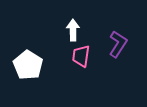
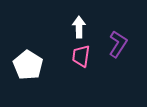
white arrow: moved 6 px right, 3 px up
